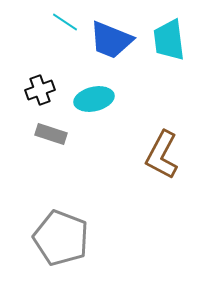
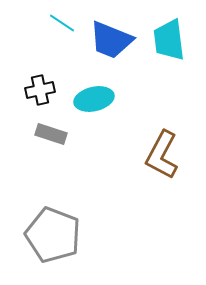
cyan line: moved 3 px left, 1 px down
black cross: rotated 8 degrees clockwise
gray pentagon: moved 8 px left, 3 px up
